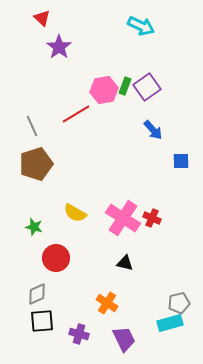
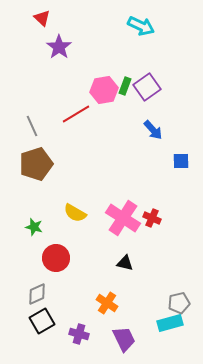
black square: rotated 25 degrees counterclockwise
